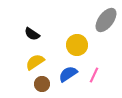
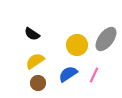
gray ellipse: moved 19 px down
yellow semicircle: moved 1 px up
brown circle: moved 4 px left, 1 px up
